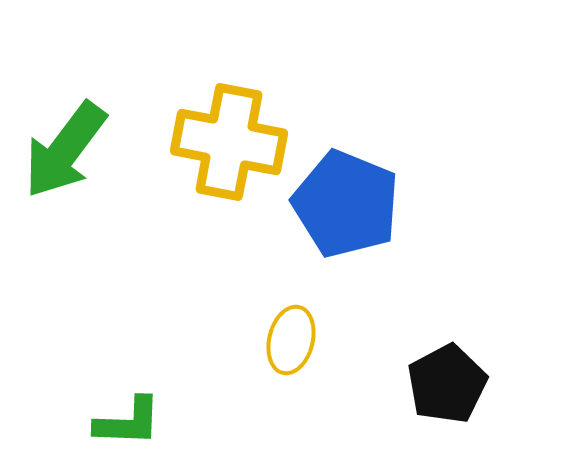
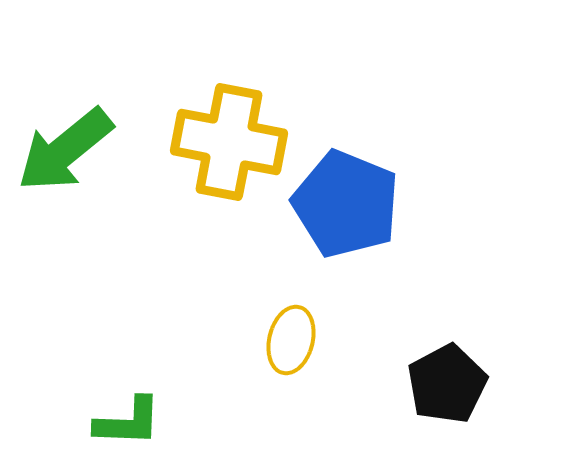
green arrow: rotated 14 degrees clockwise
